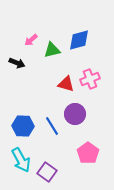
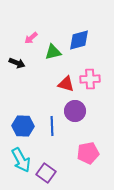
pink arrow: moved 2 px up
green triangle: moved 1 px right, 2 px down
pink cross: rotated 18 degrees clockwise
purple circle: moved 3 px up
blue line: rotated 30 degrees clockwise
pink pentagon: rotated 25 degrees clockwise
purple square: moved 1 px left, 1 px down
